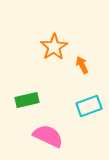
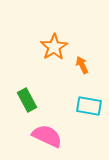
green rectangle: rotated 75 degrees clockwise
cyan rectangle: rotated 30 degrees clockwise
pink semicircle: moved 1 px left
